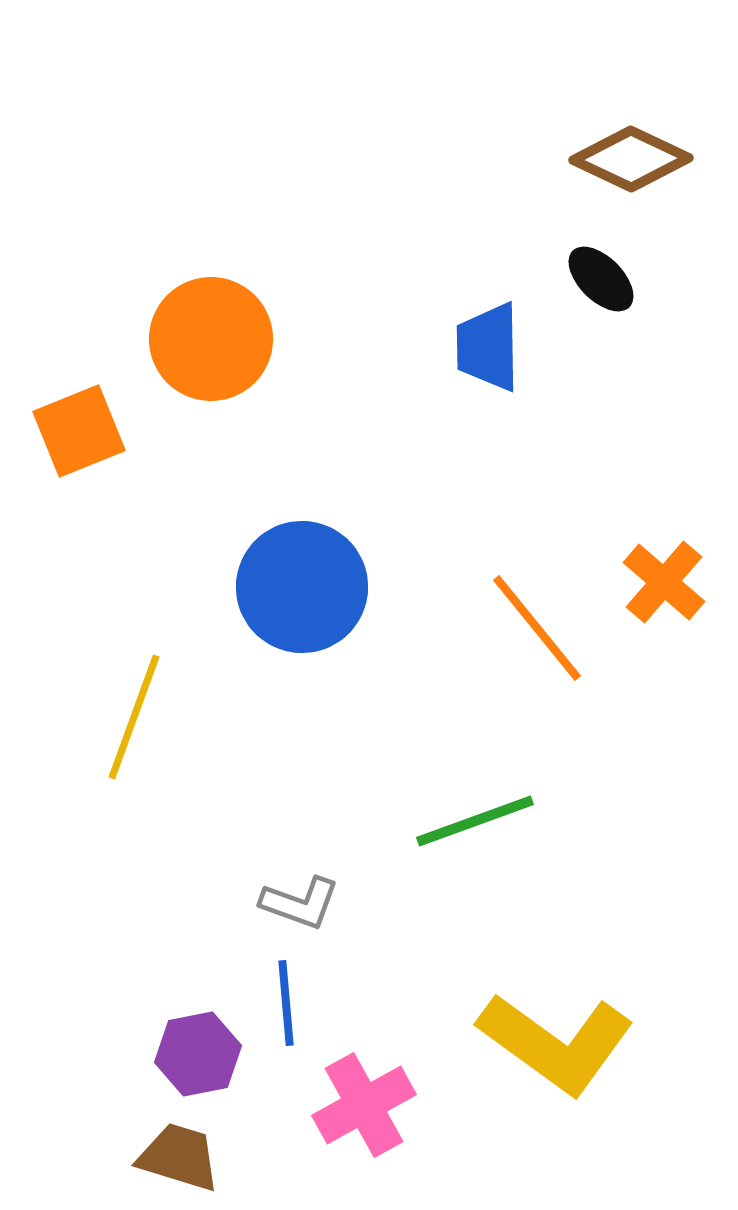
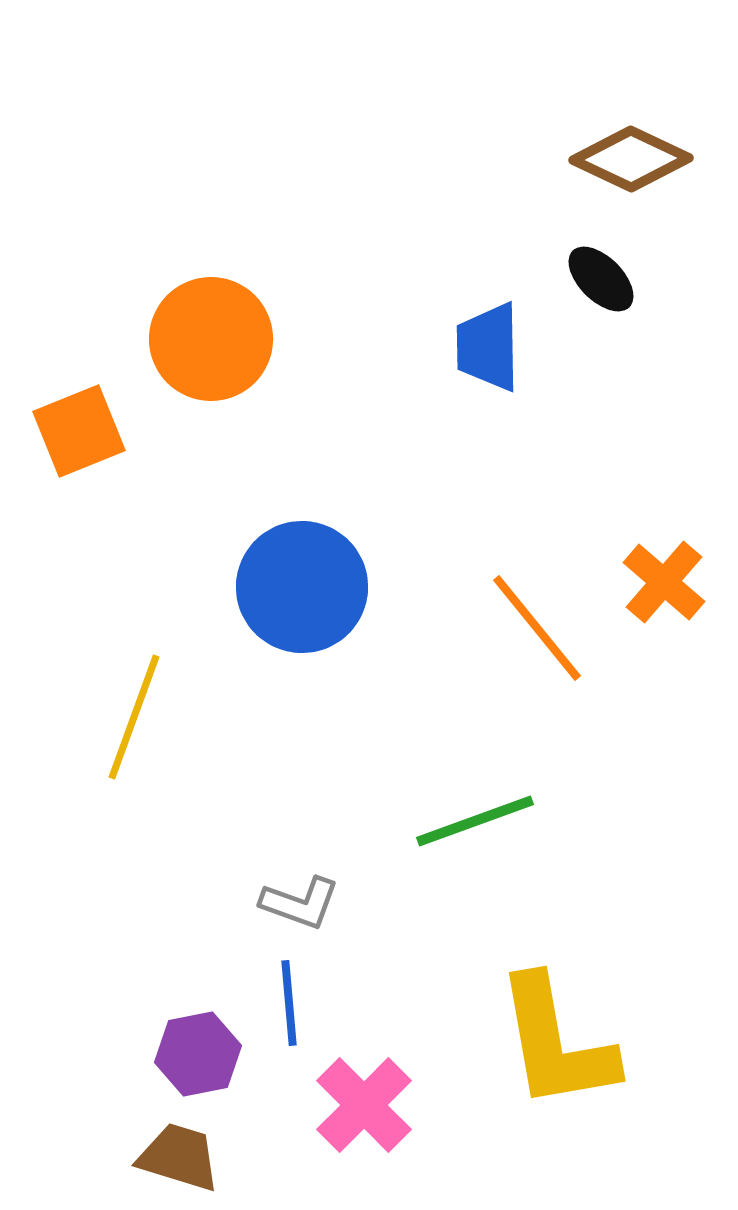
blue line: moved 3 px right
yellow L-shape: rotated 44 degrees clockwise
pink cross: rotated 16 degrees counterclockwise
